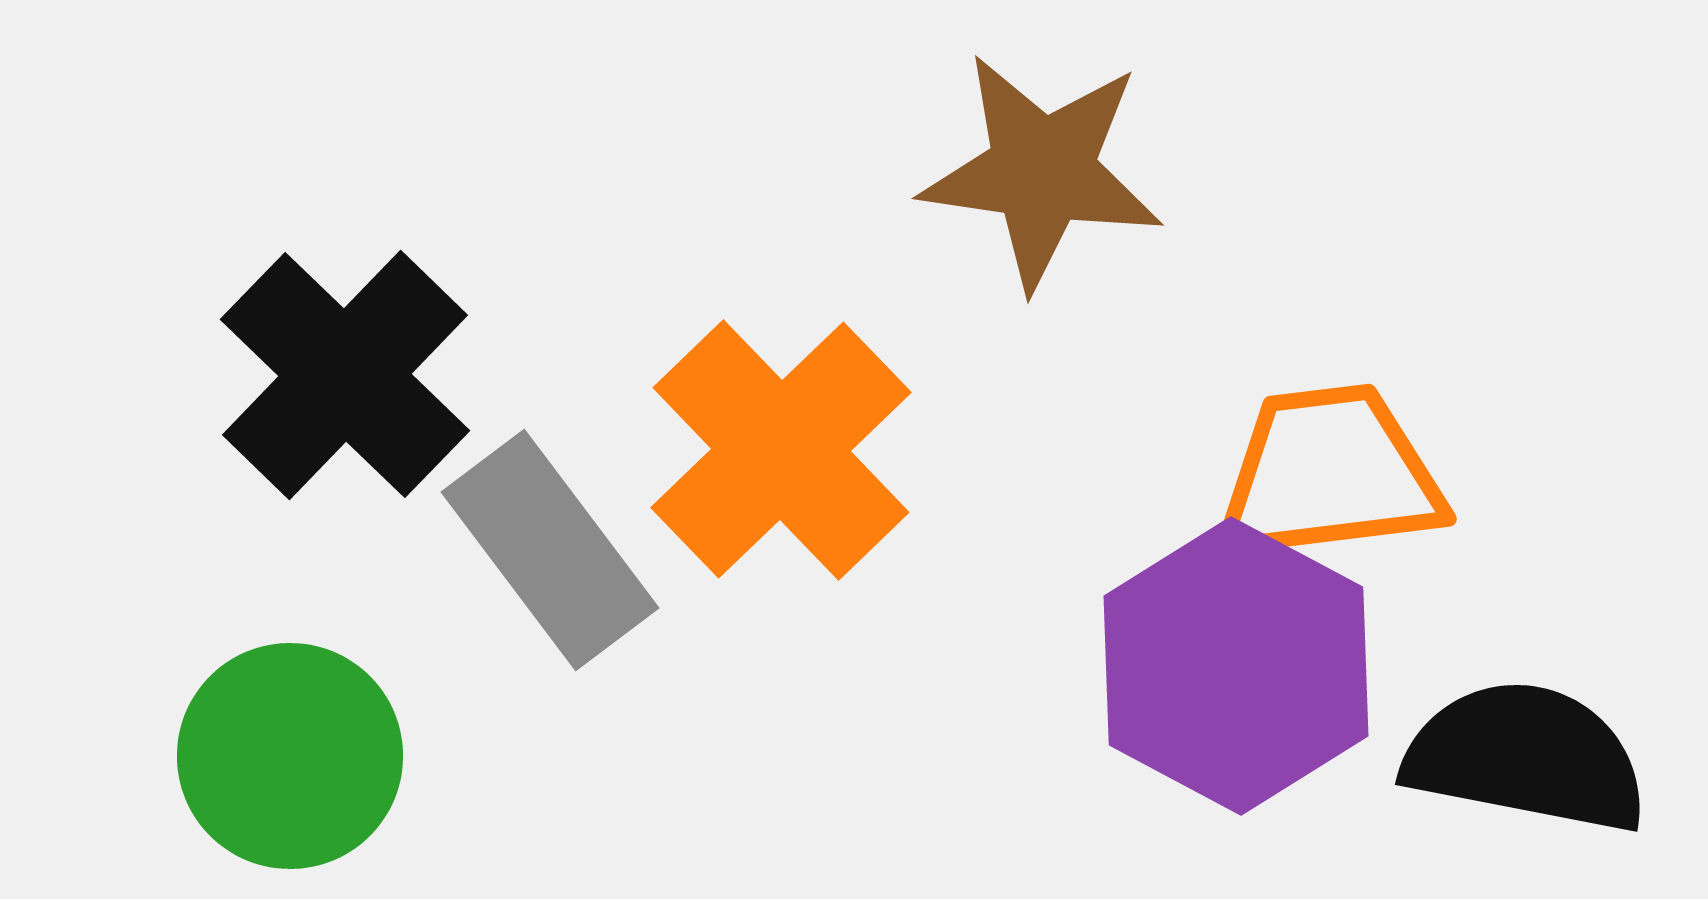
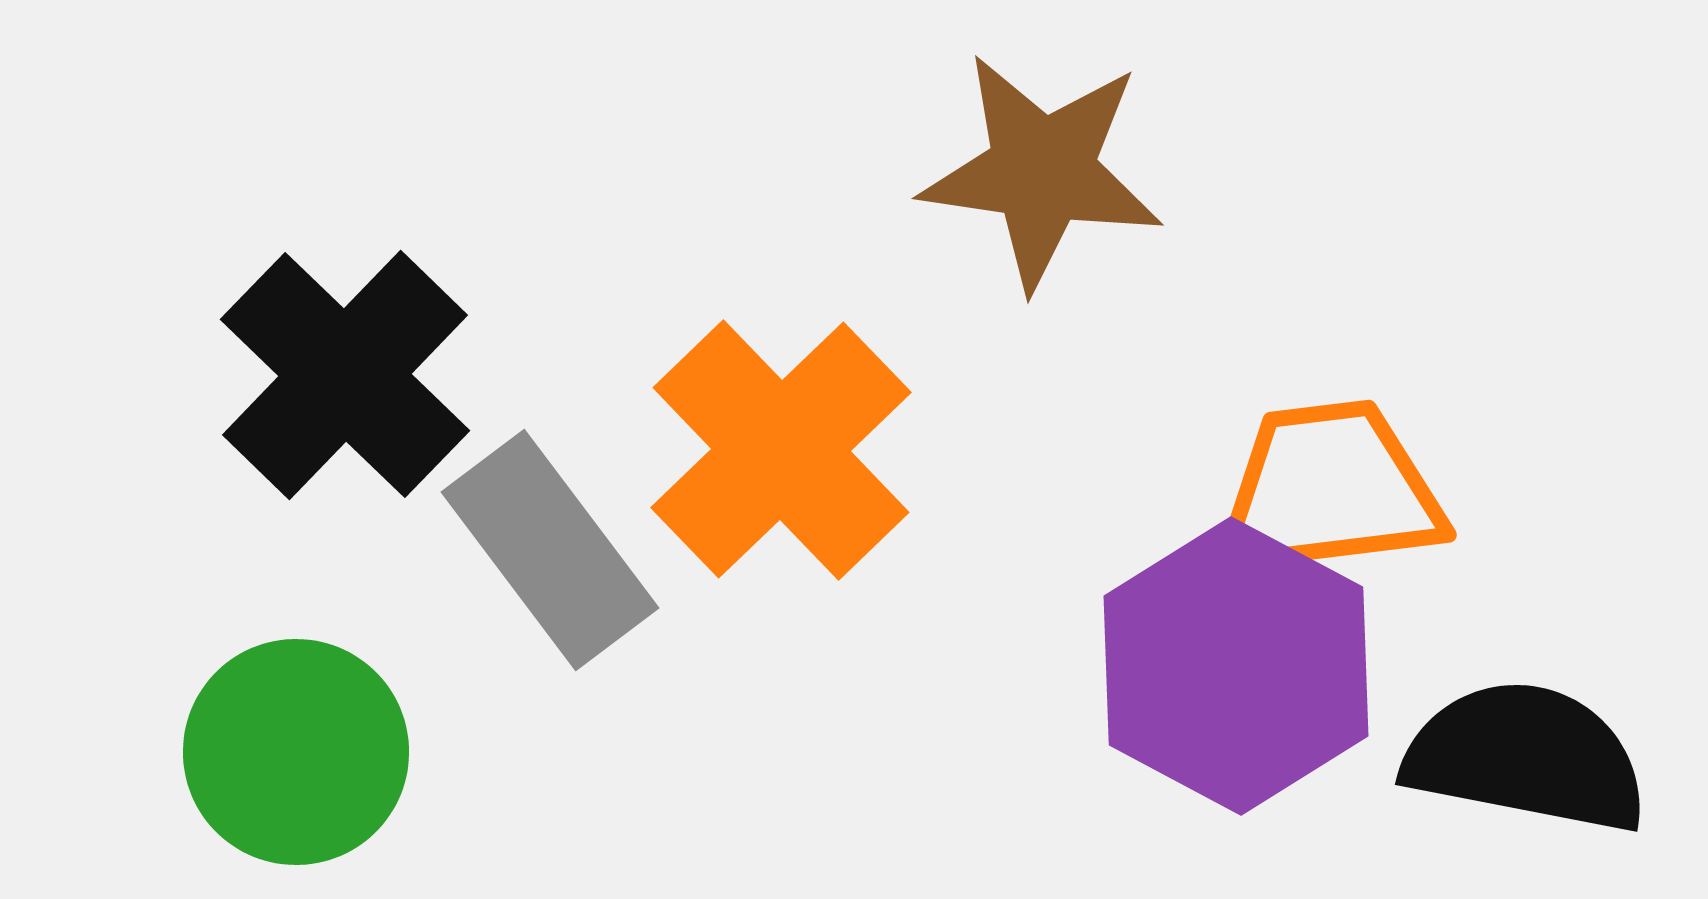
orange trapezoid: moved 16 px down
green circle: moved 6 px right, 4 px up
